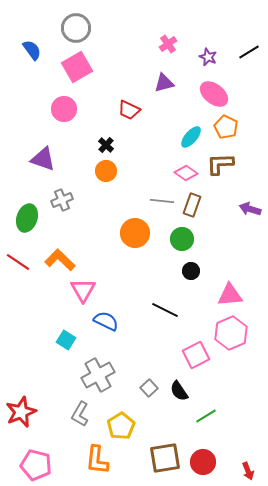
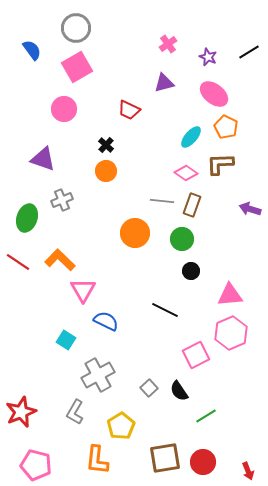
gray L-shape at (80, 414): moved 5 px left, 2 px up
